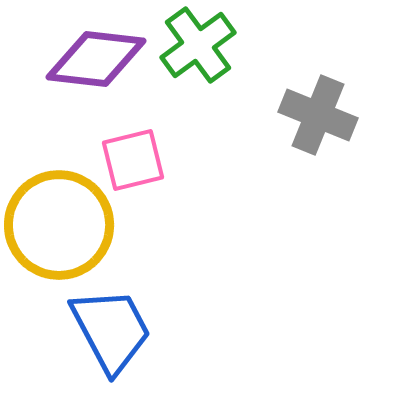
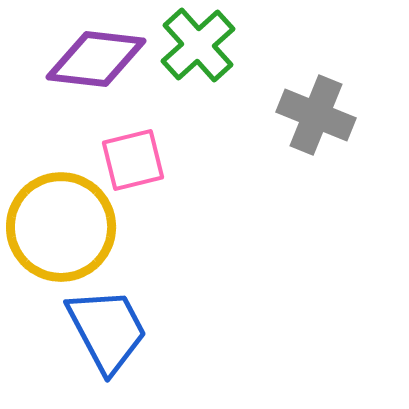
green cross: rotated 6 degrees counterclockwise
gray cross: moved 2 px left
yellow circle: moved 2 px right, 2 px down
blue trapezoid: moved 4 px left
